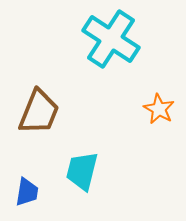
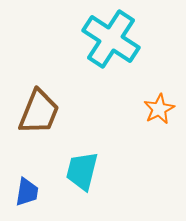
orange star: rotated 16 degrees clockwise
